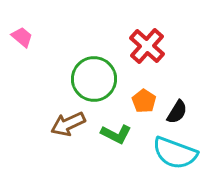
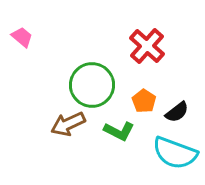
green circle: moved 2 px left, 6 px down
black semicircle: rotated 20 degrees clockwise
green L-shape: moved 3 px right, 3 px up
